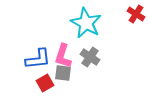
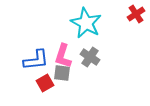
red cross: rotated 24 degrees clockwise
blue L-shape: moved 2 px left, 1 px down
gray square: moved 1 px left
